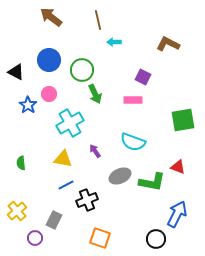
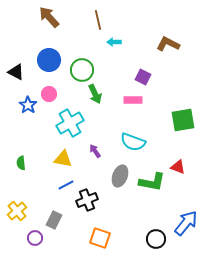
brown arrow: moved 2 px left; rotated 10 degrees clockwise
gray ellipse: rotated 45 degrees counterclockwise
blue arrow: moved 9 px right, 9 px down; rotated 12 degrees clockwise
